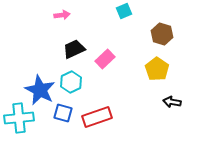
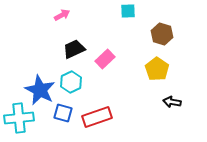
cyan square: moved 4 px right; rotated 21 degrees clockwise
pink arrow: rotated 21 degrees counterclockwise
